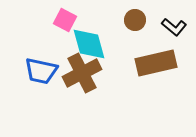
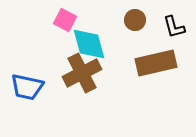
black L-shape: rotated 35 degrees clockwise
blue trapezoid: moved 14 px left, 16 px down
